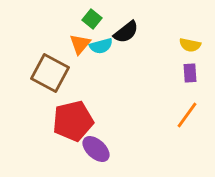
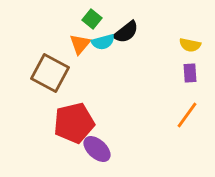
cyan semicircle: moved 2 px right, 4 px up
red pentagon: moved 1 px right, 2 px down
purple ellipse: moved 1 px right
